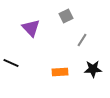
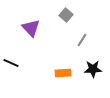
gray square: moved 1 px up; rotated 24 degrees counterclockwise
orange rectangle: moved 3 px right, 1 px down
